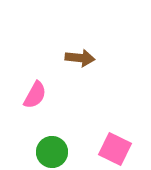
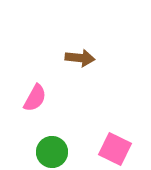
pink semicircle: moved 3 px down
